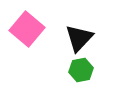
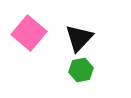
pink square: moved 2 px right, 4 px down
